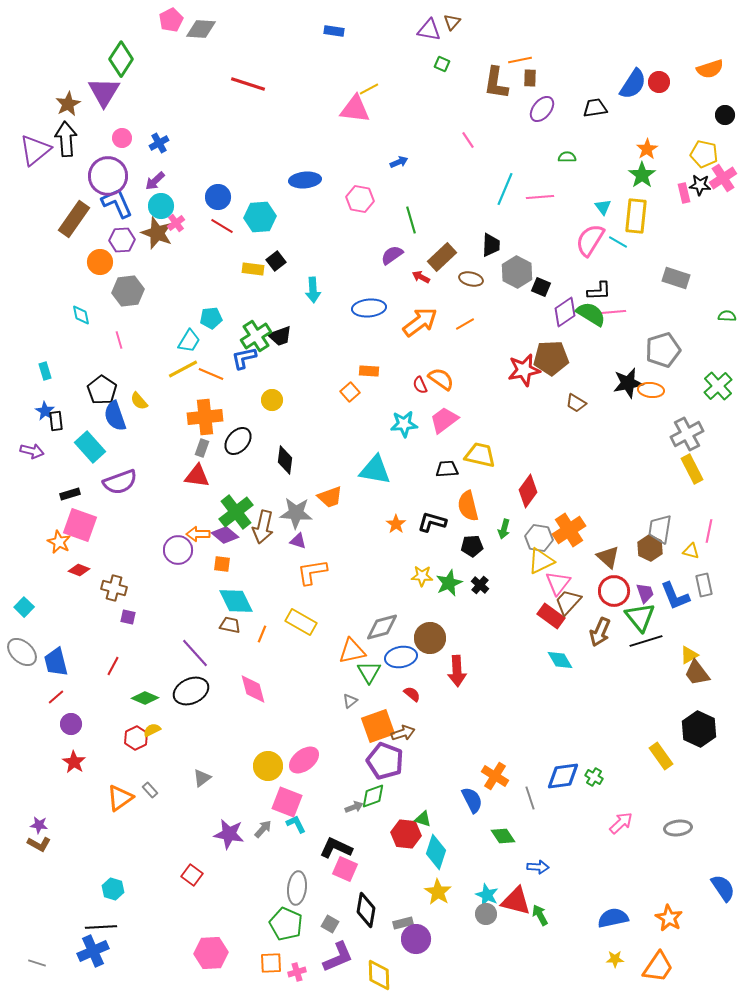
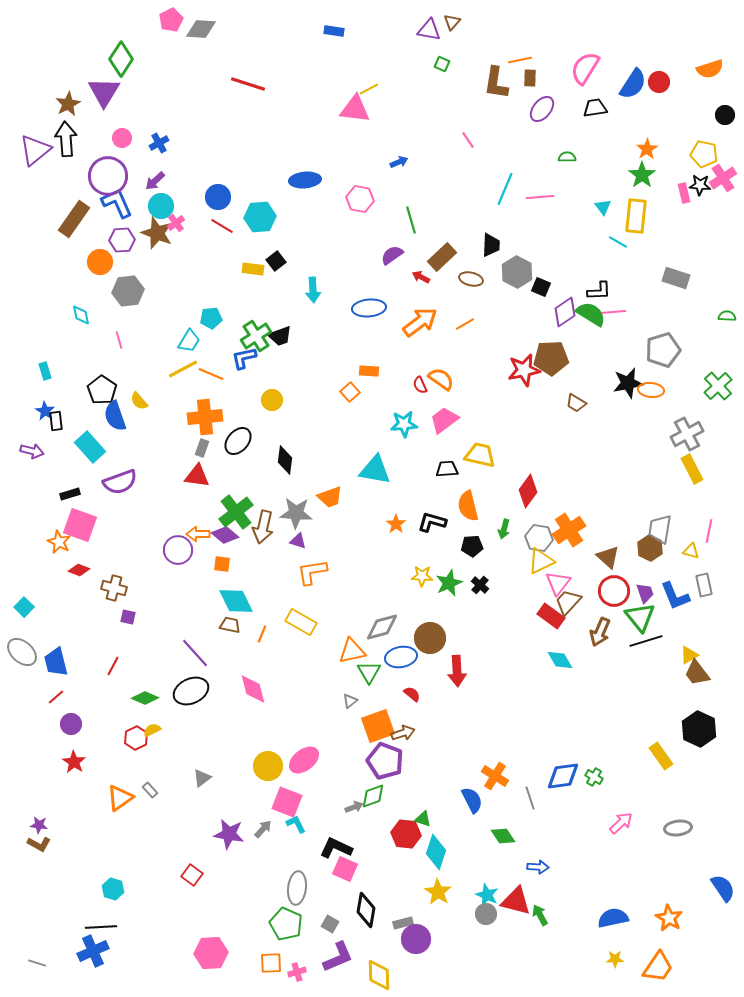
pink semicircle at (590, 240): moved 5 px left, 172 px up
